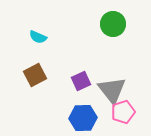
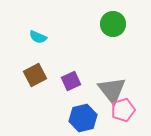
purple square: moved 10 px left
pink pentagon: moved 2 px up
blue hexagon: rotated 12 degrees counterclockwise
